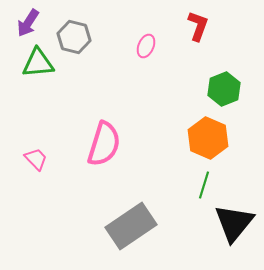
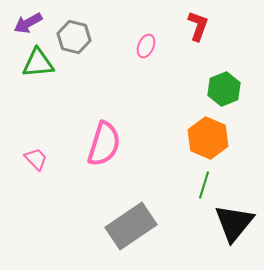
purple arrow: rotated 28 degrees clockwise
